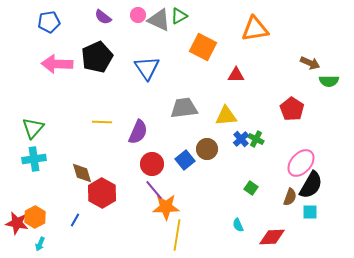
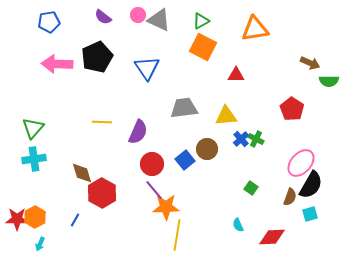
green triangle at (179, 16): moved 22 px right, 5 px down
cyan square at (310, 212): moved 2 px down; rotated 14 degrees counterclockwise
red star at (17, 223): moved 4 px up; rotated 10 degrees counterclockwise
